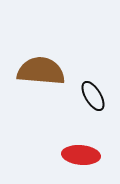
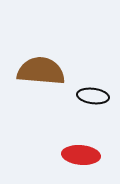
black ellipse: rotated 52 degrees counterclockwise
